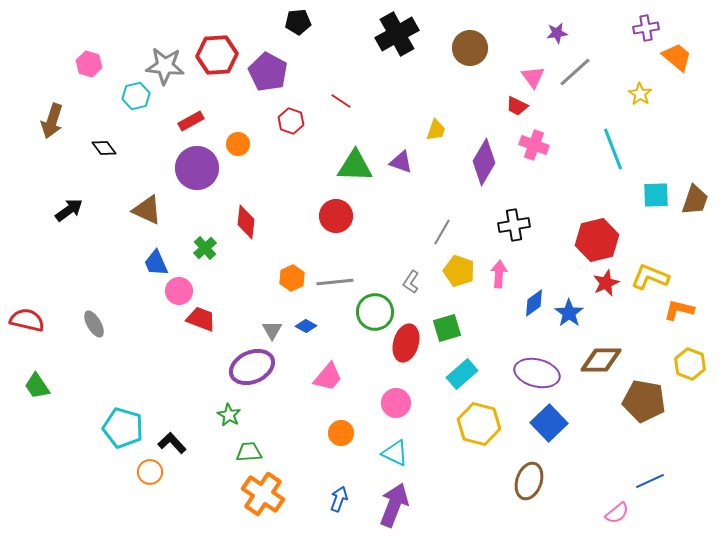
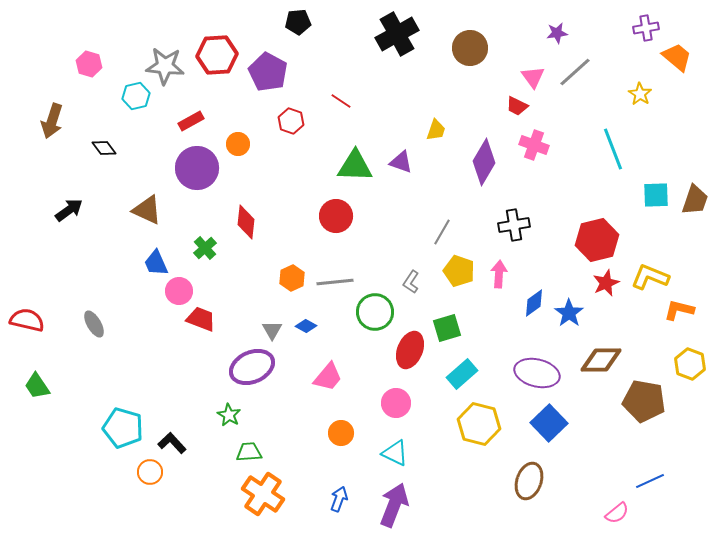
red ellipse at (406, 343): moved 4 px right, 7 px down; rotated 6 degrees clockwise
